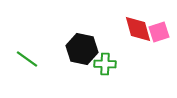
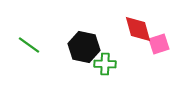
pink square: moved 12 px down
black hexagon: moved 2 px right, 2 px up
green line: moved 2 px right, 14 px up
